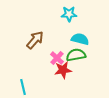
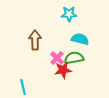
brown arrow: rotated 42 degrees counterclockwise
green semicircle: moved 2 px left, 3 px down
